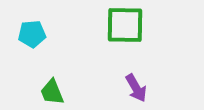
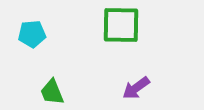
green square: moved 4 px left
purple arrow: rotated 84 degrees clockwise
